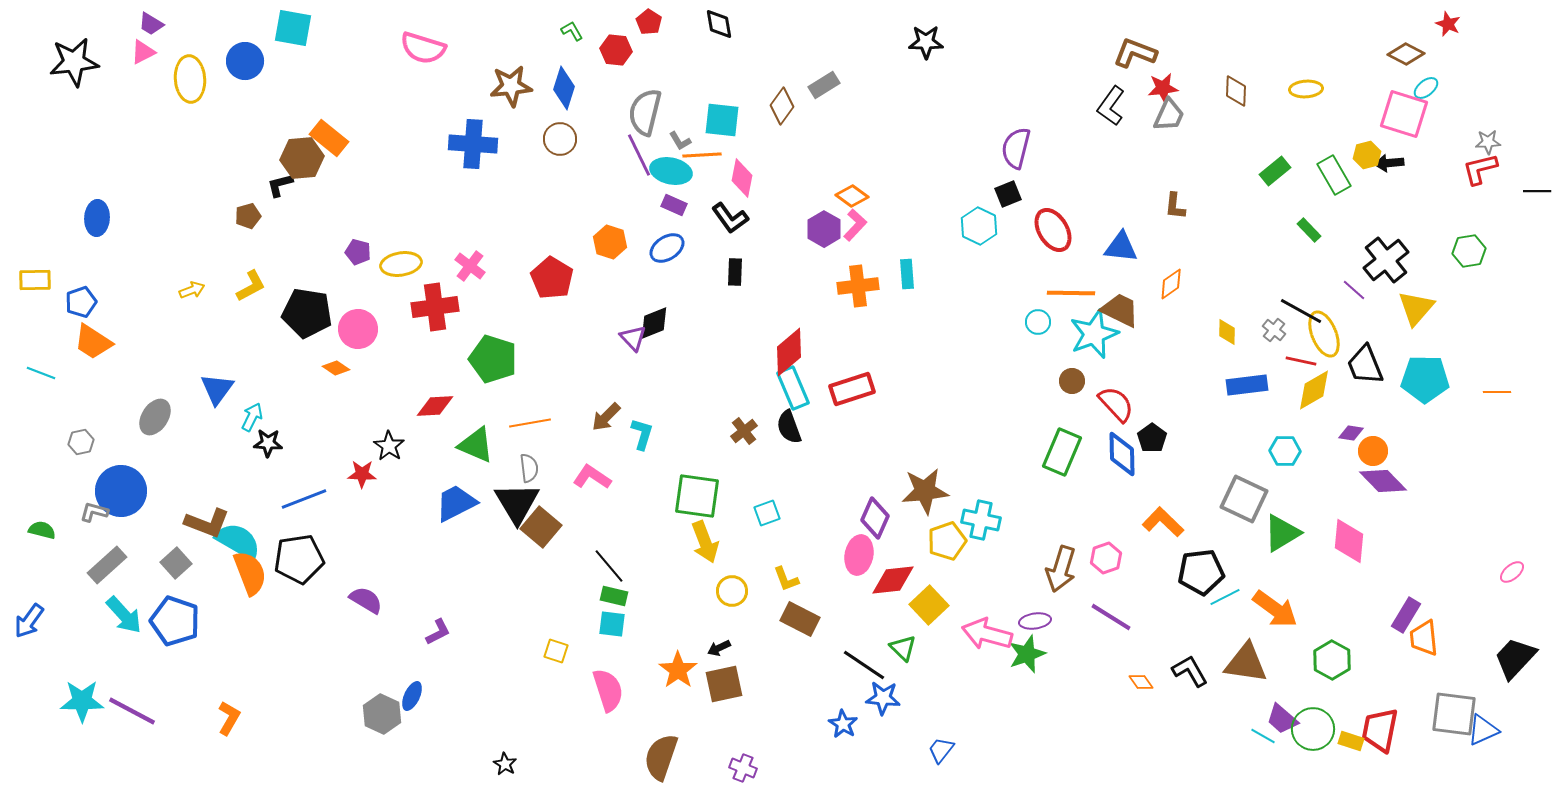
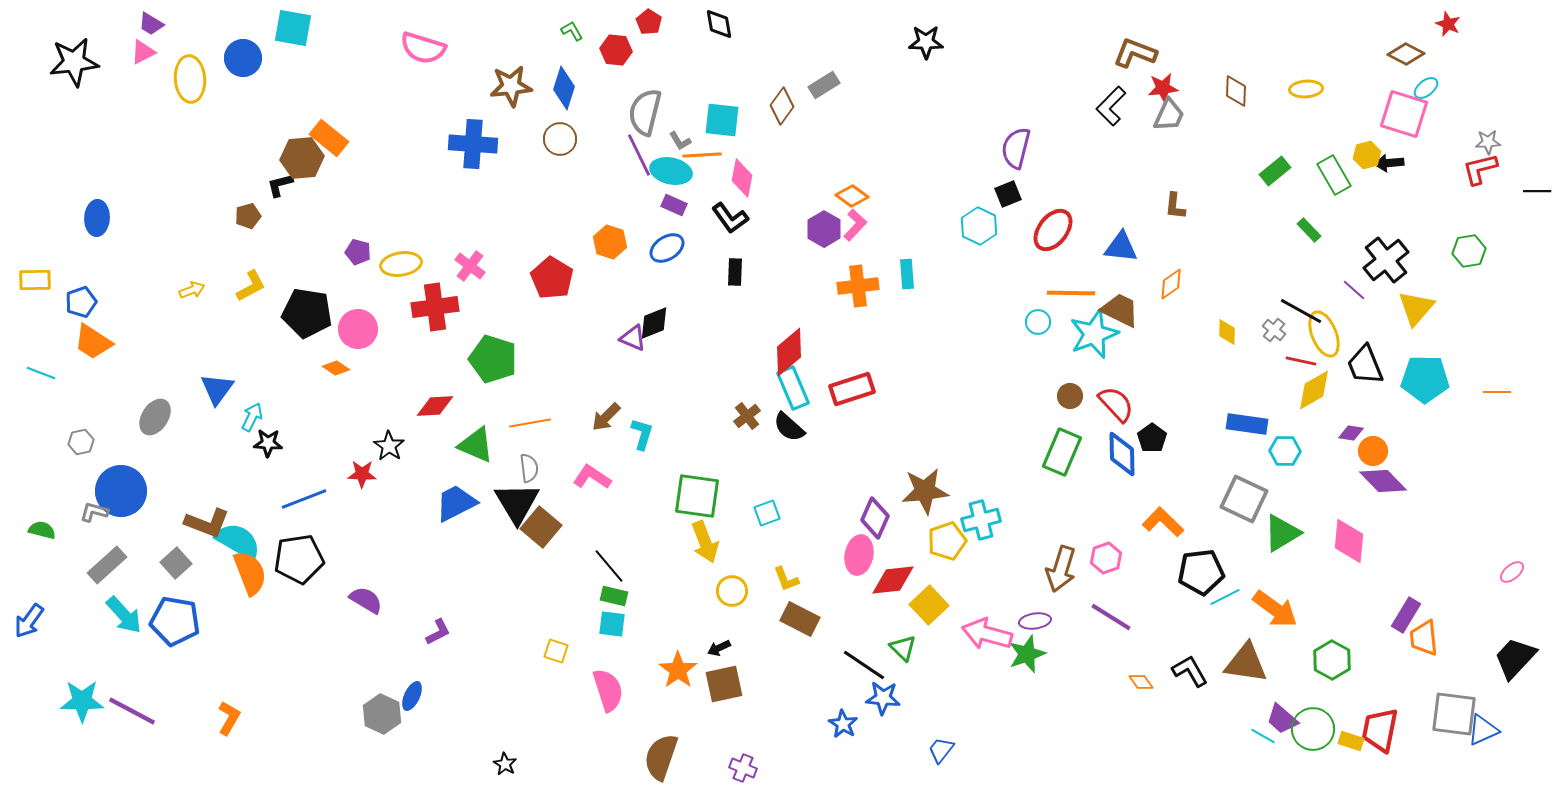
blue circle at (245, 61): moved 2 px left, 3 px up
black L-shape at (1111, 106): rotated 9 degrees clockwise
red ellipse at (1053, 230): rotated 69 degrees clockwise
purple triangle at (633, 338): rotated 24 degrees counterclockwise
brown circle at (1072, 381): moved 2 px left, 15 px down
blue rectangle at (1247, 385): moved 39 px down; rotated 15 degrees clockwise
black semicircle at (789, 427): rotated 28 degrees counterclockwise
brown cross at (744, 431): moved 3 px right, 15 px up
cyan cross at (981, 520): rotated 27 degrees counterclockwise
blue pentagon at (175, 621): rotated 9 degrees counterclockwise
